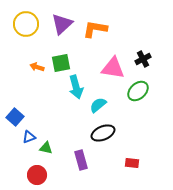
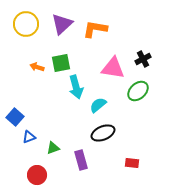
green triangle: moved 7 px right; rotated 32 degrees counterclockwise
